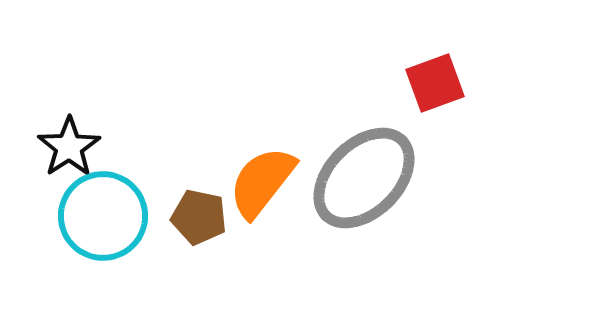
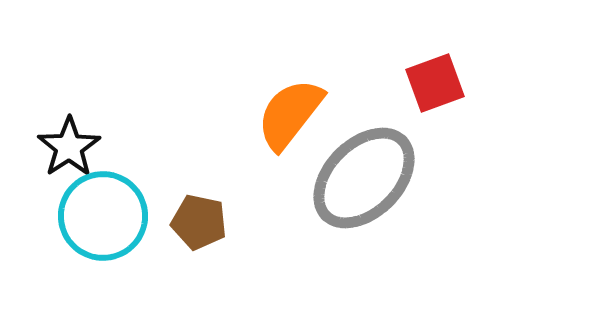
orange semicircle: moved 28 px right, 68 px up
brown pentagon: moved 5 px down
